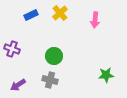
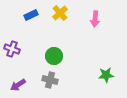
pink arrow: moved 1 px up
